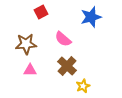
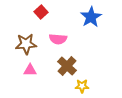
red square: rotated 16 degrees counterclockwise
blue star: rotated 15 degrees counterclockwise
pink semicircle: moved 5 px left; rotated 36 degrees counterclockwise
yellow star: moved 1 px left; rotated 24 degrees clockwise
